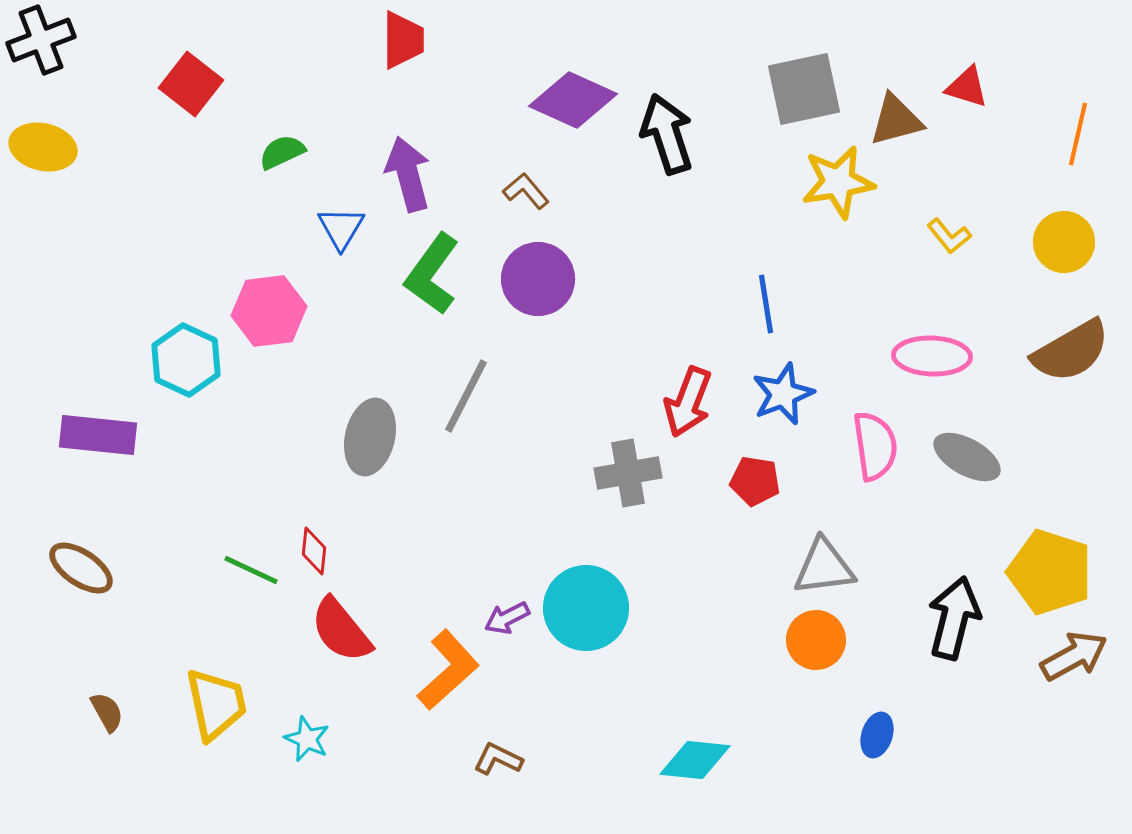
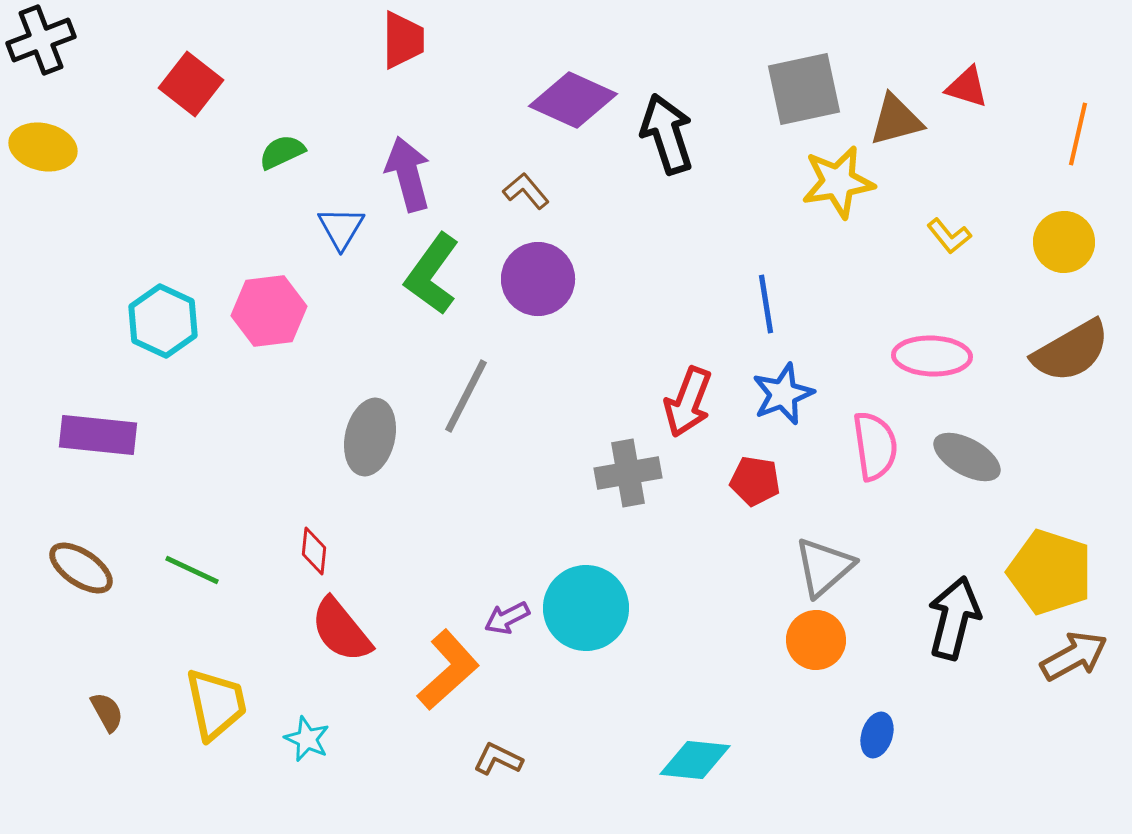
cyan hexagon at (186, 360): moved 23 px left, 39 px up
gray triangle at (824, 567): rotated 34 degrees counterclockwise
green line at (251, 570): moved 59 px left
